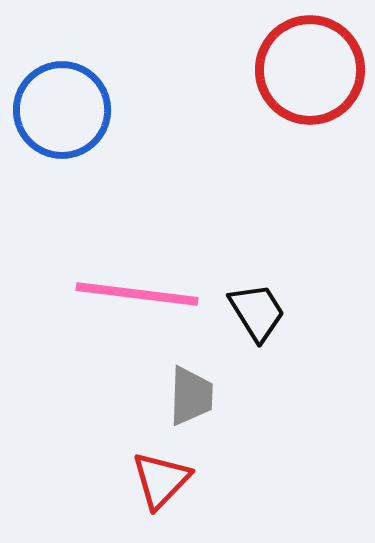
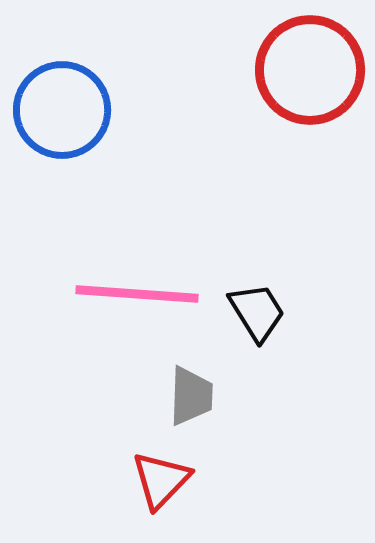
pink line: rotated 3 degrees counterclockwise
